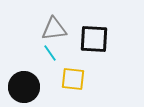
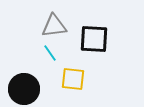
gray triangle: moved 3 px up
black circle: moved 2 px down
